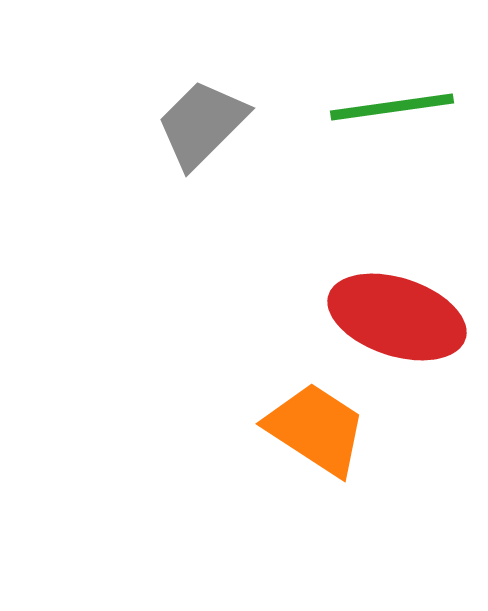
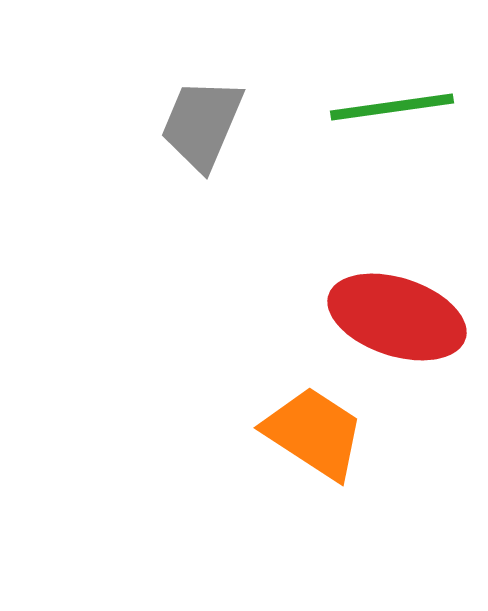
gray trapezoid: rotated 22 degrees counterclockwise
orange trapezoid: moved 2 px left, 4 px down
